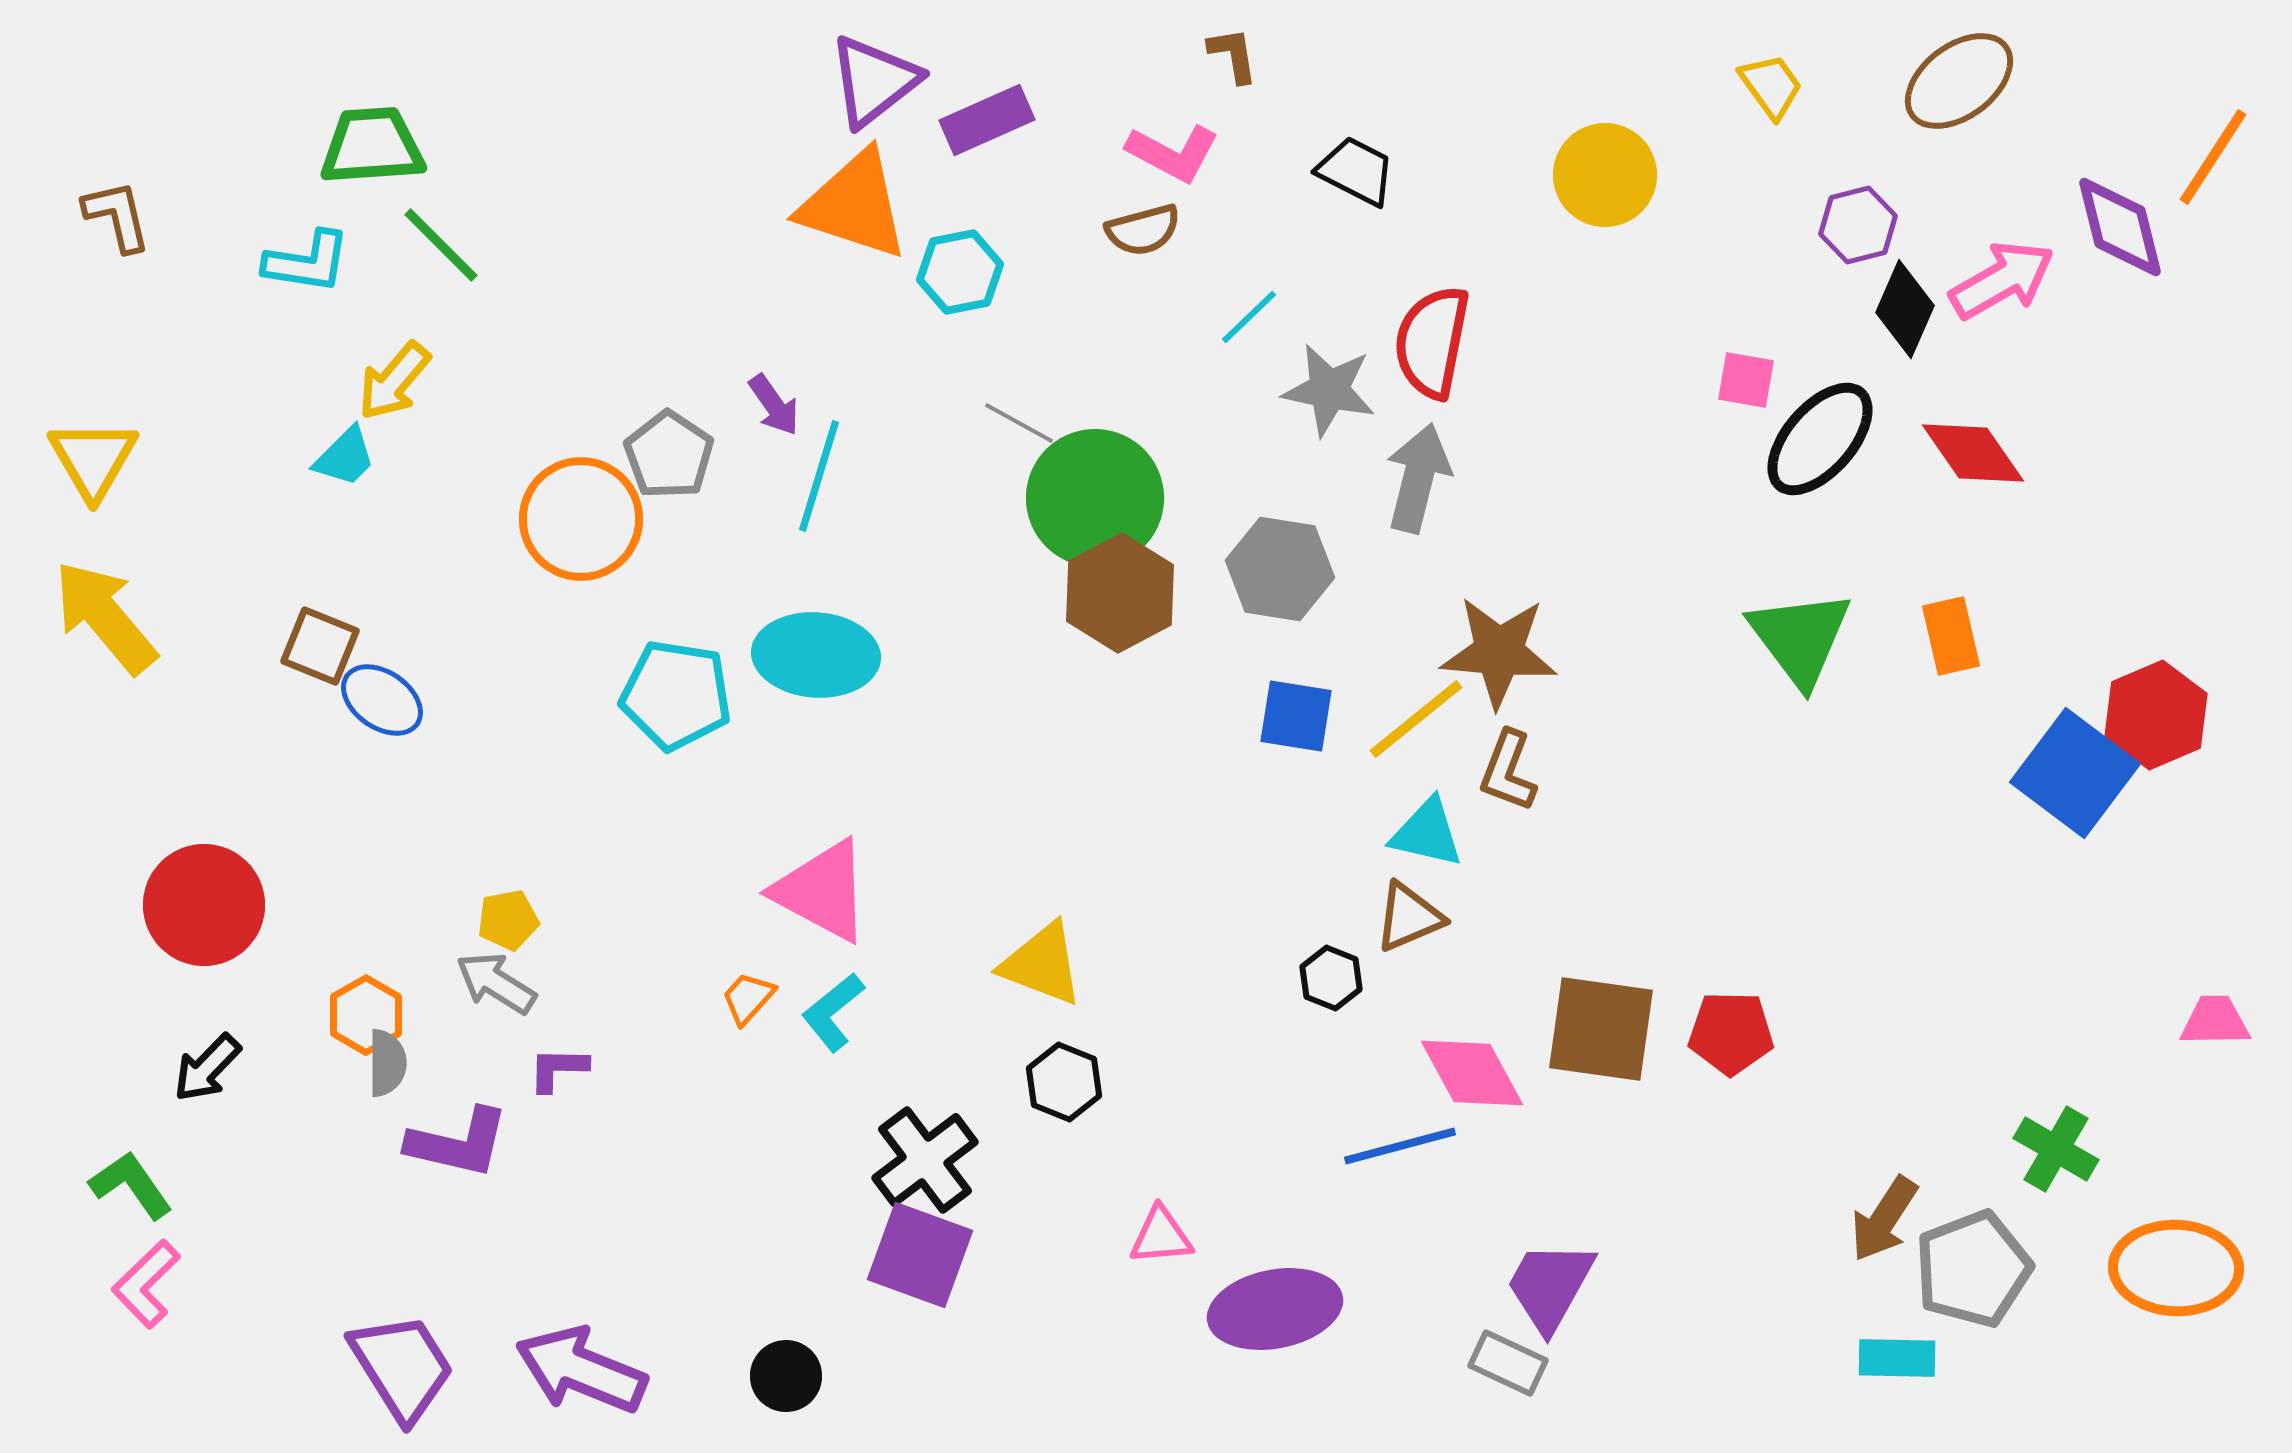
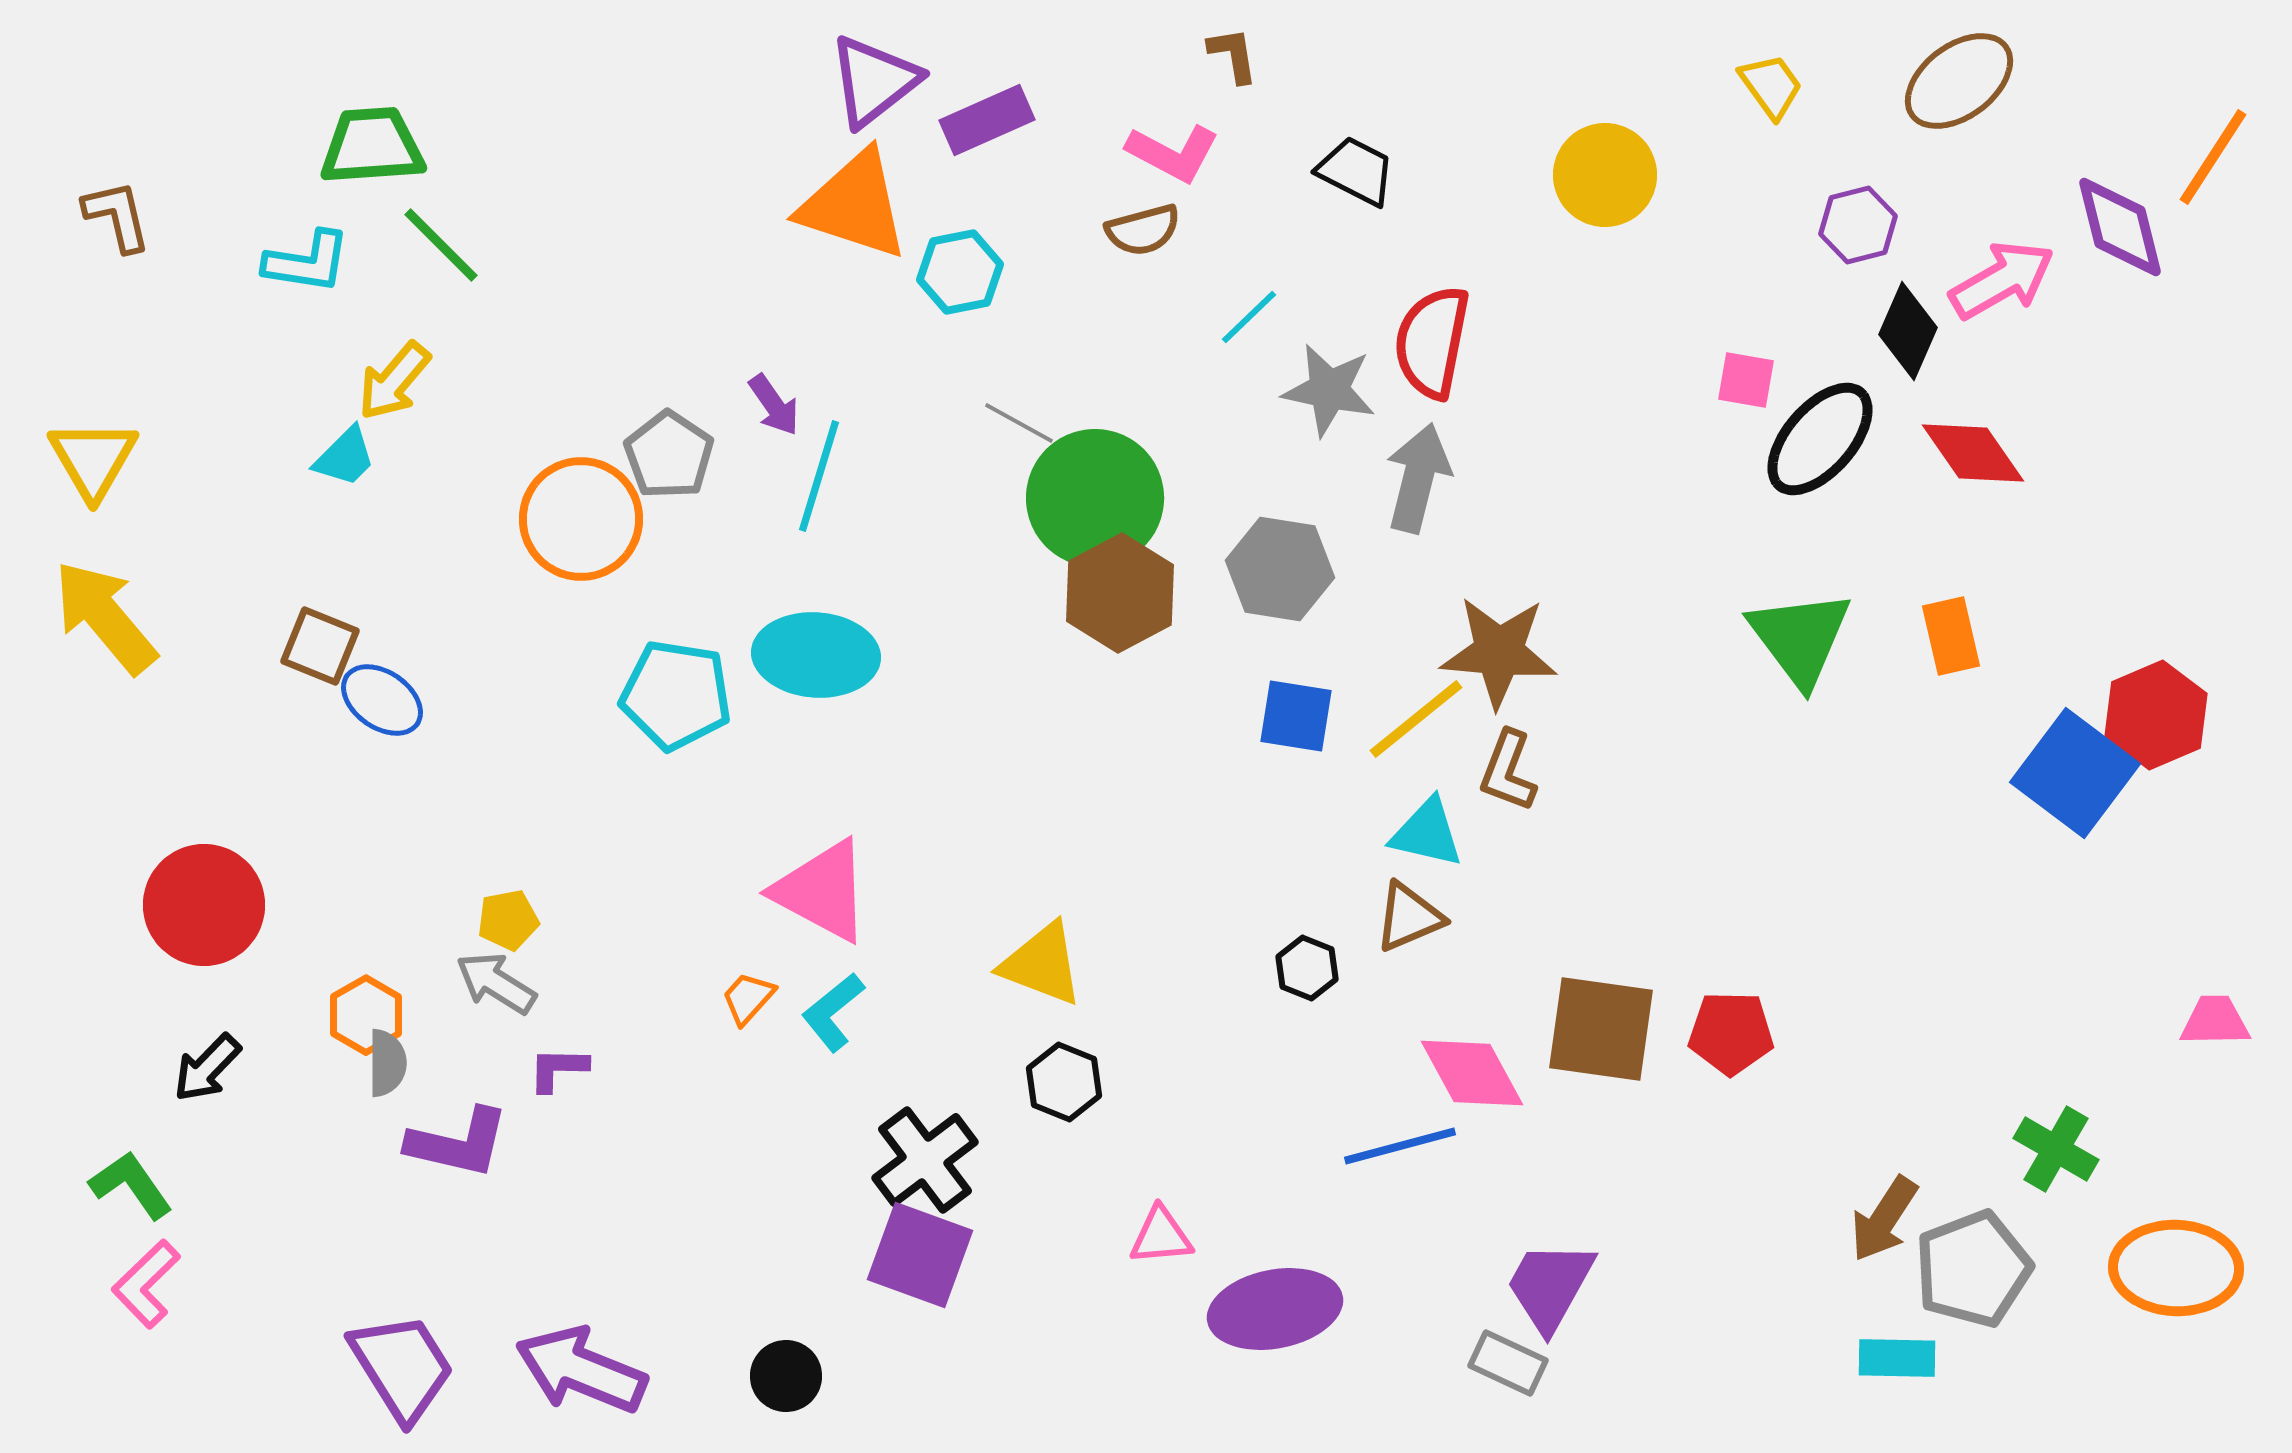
black diamond at (1905, 309): moved 3 px right, 22 px down
black hexagon at (1331, 978): moved 24 px left, 10 px up
